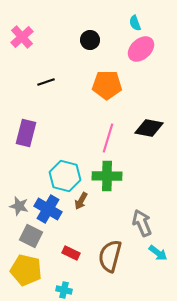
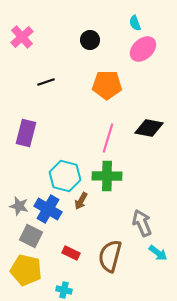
pink ellipse: moved 2 px right
